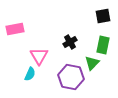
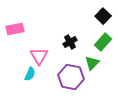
black square: rotated 35 degrees counterclockwise
green rectangle: moved 3 px up; rotated 30 degrees clockwise
